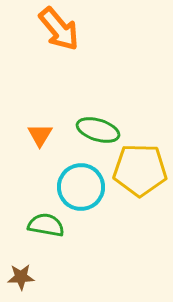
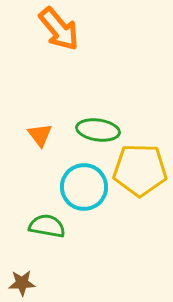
green ellipse: rotated 9 degrees counterclockwise
orange triangle: rotated 8 degrees counterclockwise
cyan circle: moved 3 px right
green semicircle: moved 1 px right, 1 px down
brown star: moved 1 px right, 6 px down
